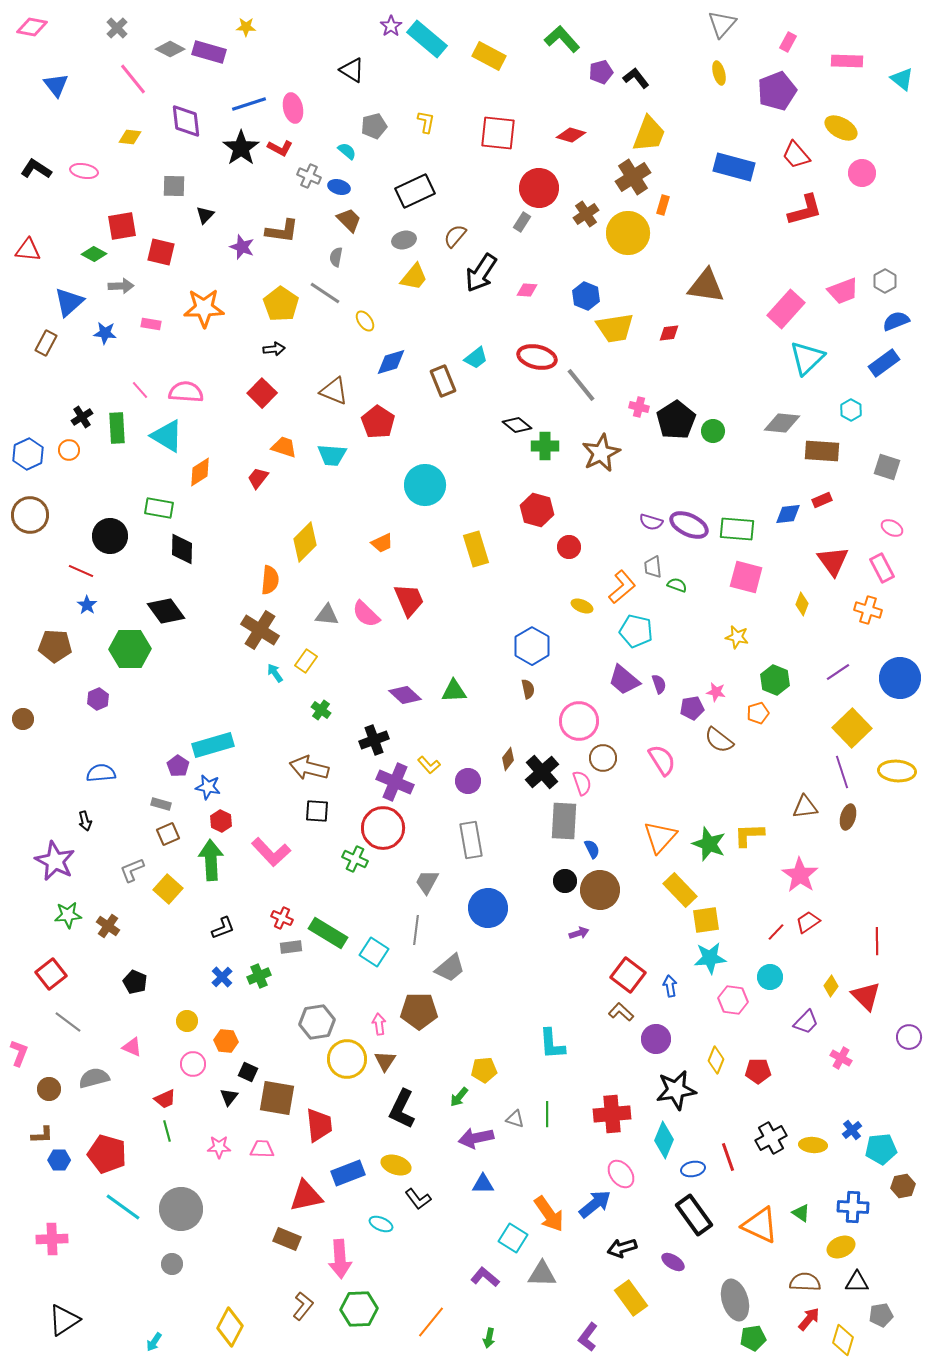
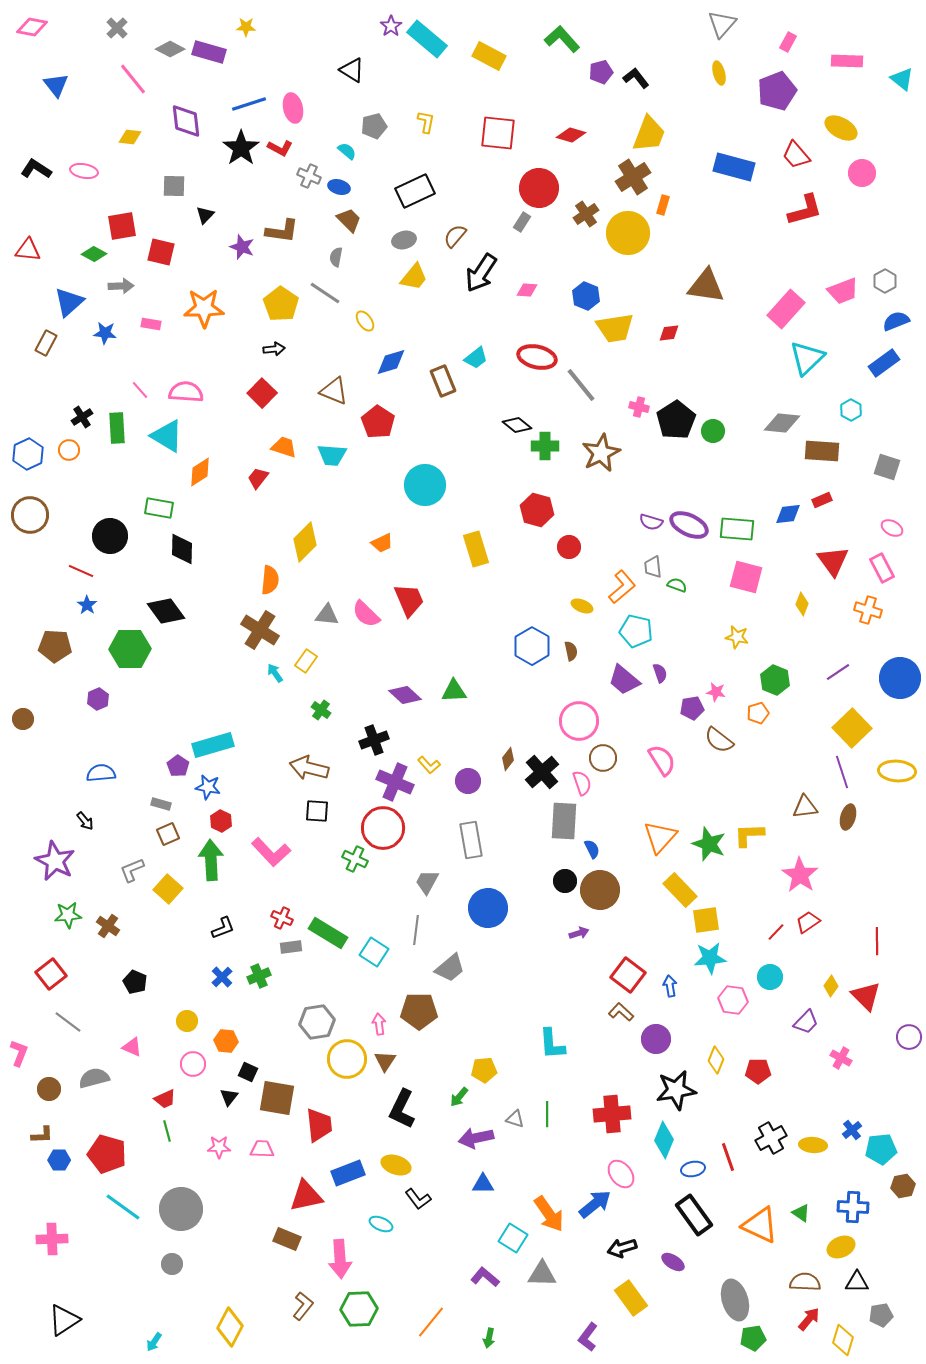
purple semicircle at (659, 684): moved 1 px right, 11 px up
brown semicircle at (528, 689): moved 43 px right, 38 px up
black arrow at (85, 821): rotated 24 degrees counterclockwise
